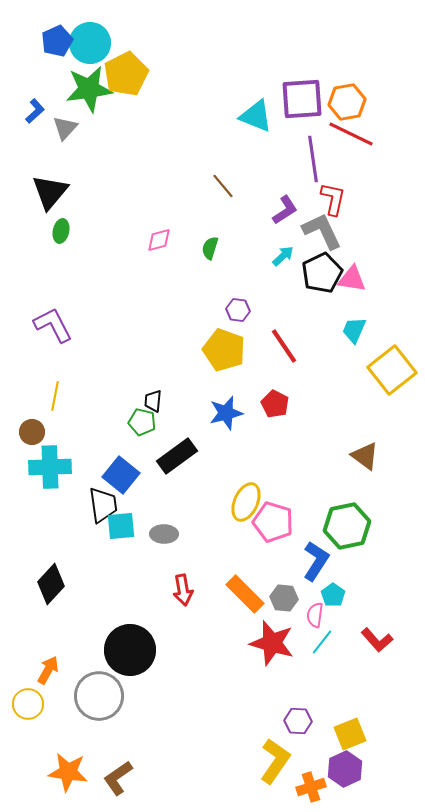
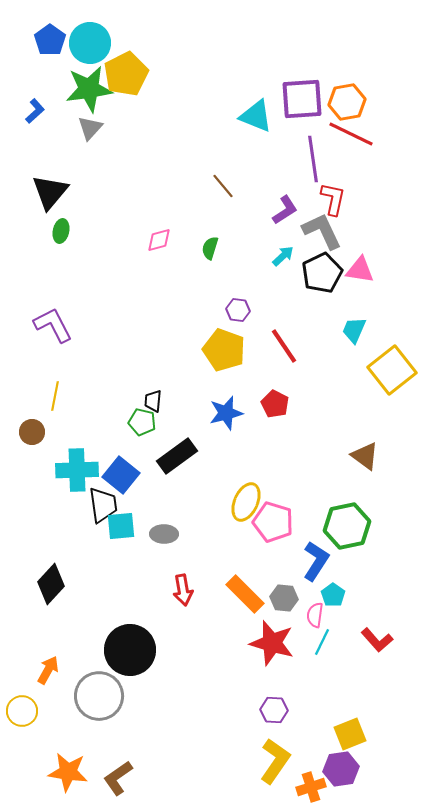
blue pentagon at (57, 41): moved 7 px left, 1 px up; rotated 12 degrees counterclockwise
gray triangle at (65, 128): moved 25 px right
pink triangle at (352, 279): moved 8 px right, 9 px up
cyan cross at (50, 467): moved 27 px right, 3 px down
cyan line at (322, 642): rotated 12 degrees counterclockwise
yellow circle at (28, 704): moved 6 px left, 7 px down
purple hexagon at (298, 721): moved 24 px left, 11 px up
purple hexagon at (345, 769): moved 4 px left; rotated 16 degrees clockwise
